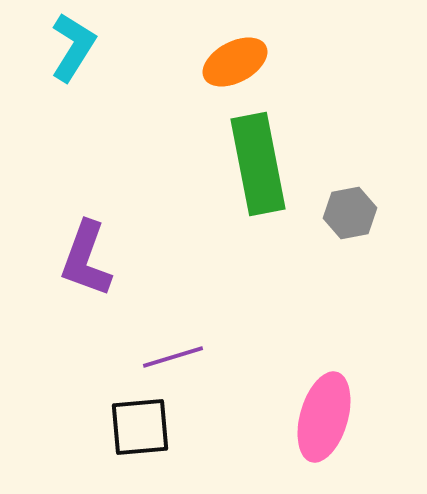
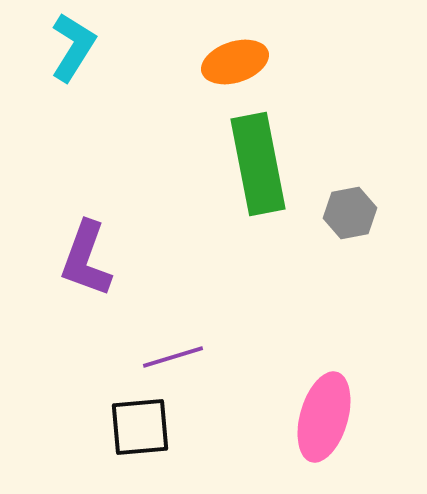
orange ellipse: rotated 10 degrees clockwise
